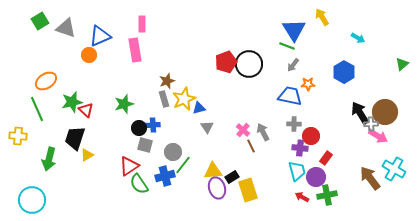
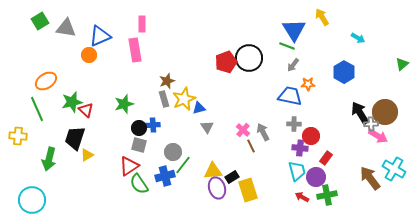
gray triangle at (66, 28): rotated 10 degrees counterclockwise
black circle at (249, 64): moved 6 px up
gray square at (145, 145): moved 6 px left
